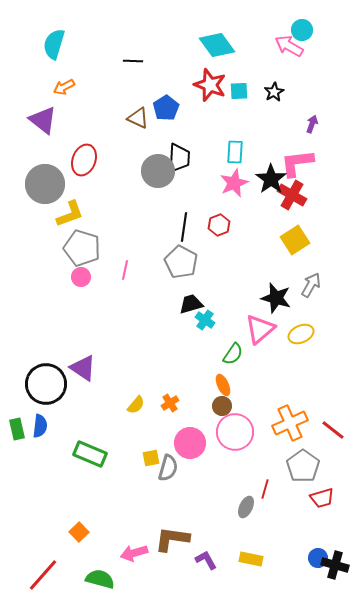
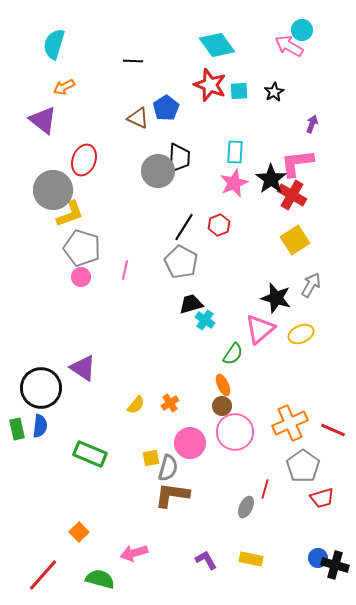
gray circle at (45, 184): moved 8 px right, 6 px down
black line at (184, 227): rotated 24 degrees clockwise
black circle at (46, 384): moved 5 px left, 4 px down
red line at (333, 430): rotated 15 degrees counterclockwise
brown L-shape at (172, 539): moved 44 px up
